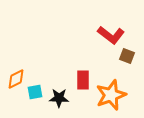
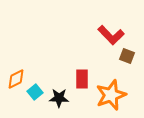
red L-shape: rotated 8 degrees clockwise
red rectangle: moved 1 px left, 1 px up
cyan square: rotated 28 degrees counterclockwise
